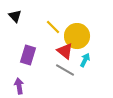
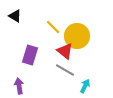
black triangle: rotated 16 degrees counterclockwise
purple rectangle: moved 2 px right
cyan arrow: moved 26 px down
